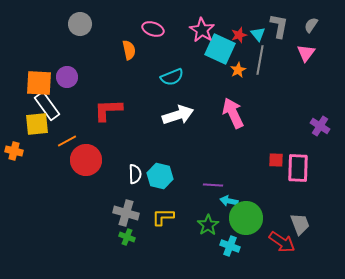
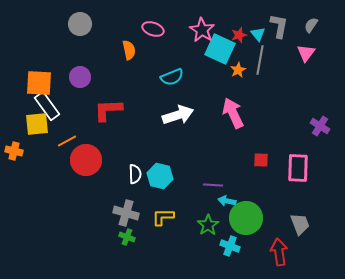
purple circle: moved 13 px right
red square: moved 15 px left
cyan arrow: moved 2 px left
red arrow: moved 3 px left, 10 px down; rotated 132 degrees counterclockwise
